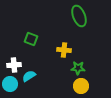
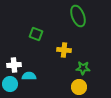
green ellipse: moved 1 px left
green square: moved 5 px right, 5 px up
green star: moved 5 px right
cyan semicircle: rotated 32 degrees clockwise
yellow circle: moved 2 px left, 1 px down
